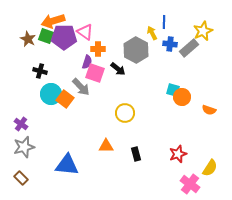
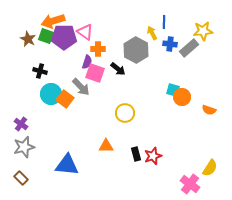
yellow star: rotated 18 degrees clockwise
red star: moved 25 px left, 2 px down
